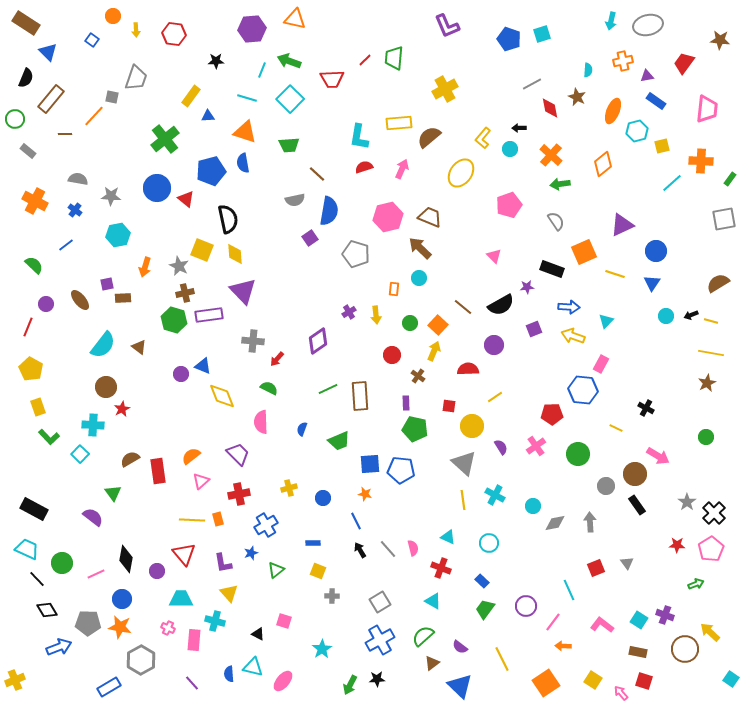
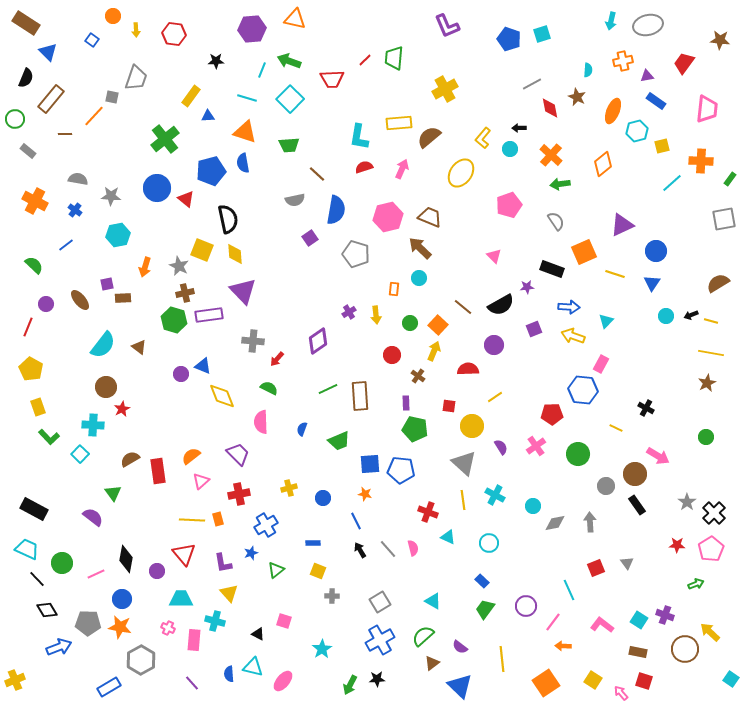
blue semicircle at (329, 211): moved 7 px right, 1 px up
red cross at (441, 568): moved 13 px left, 56 px up
yellow line at (502, 659): rotated 20 degrees clockwise
